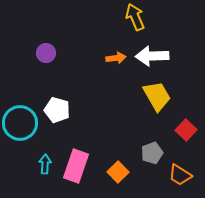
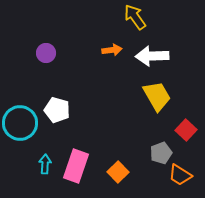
yellow arrow: rotated 12 degrees counterclockwise
orange arrow: moved 4 px left, 8 px up
gray pentagon: moved 9 px right
